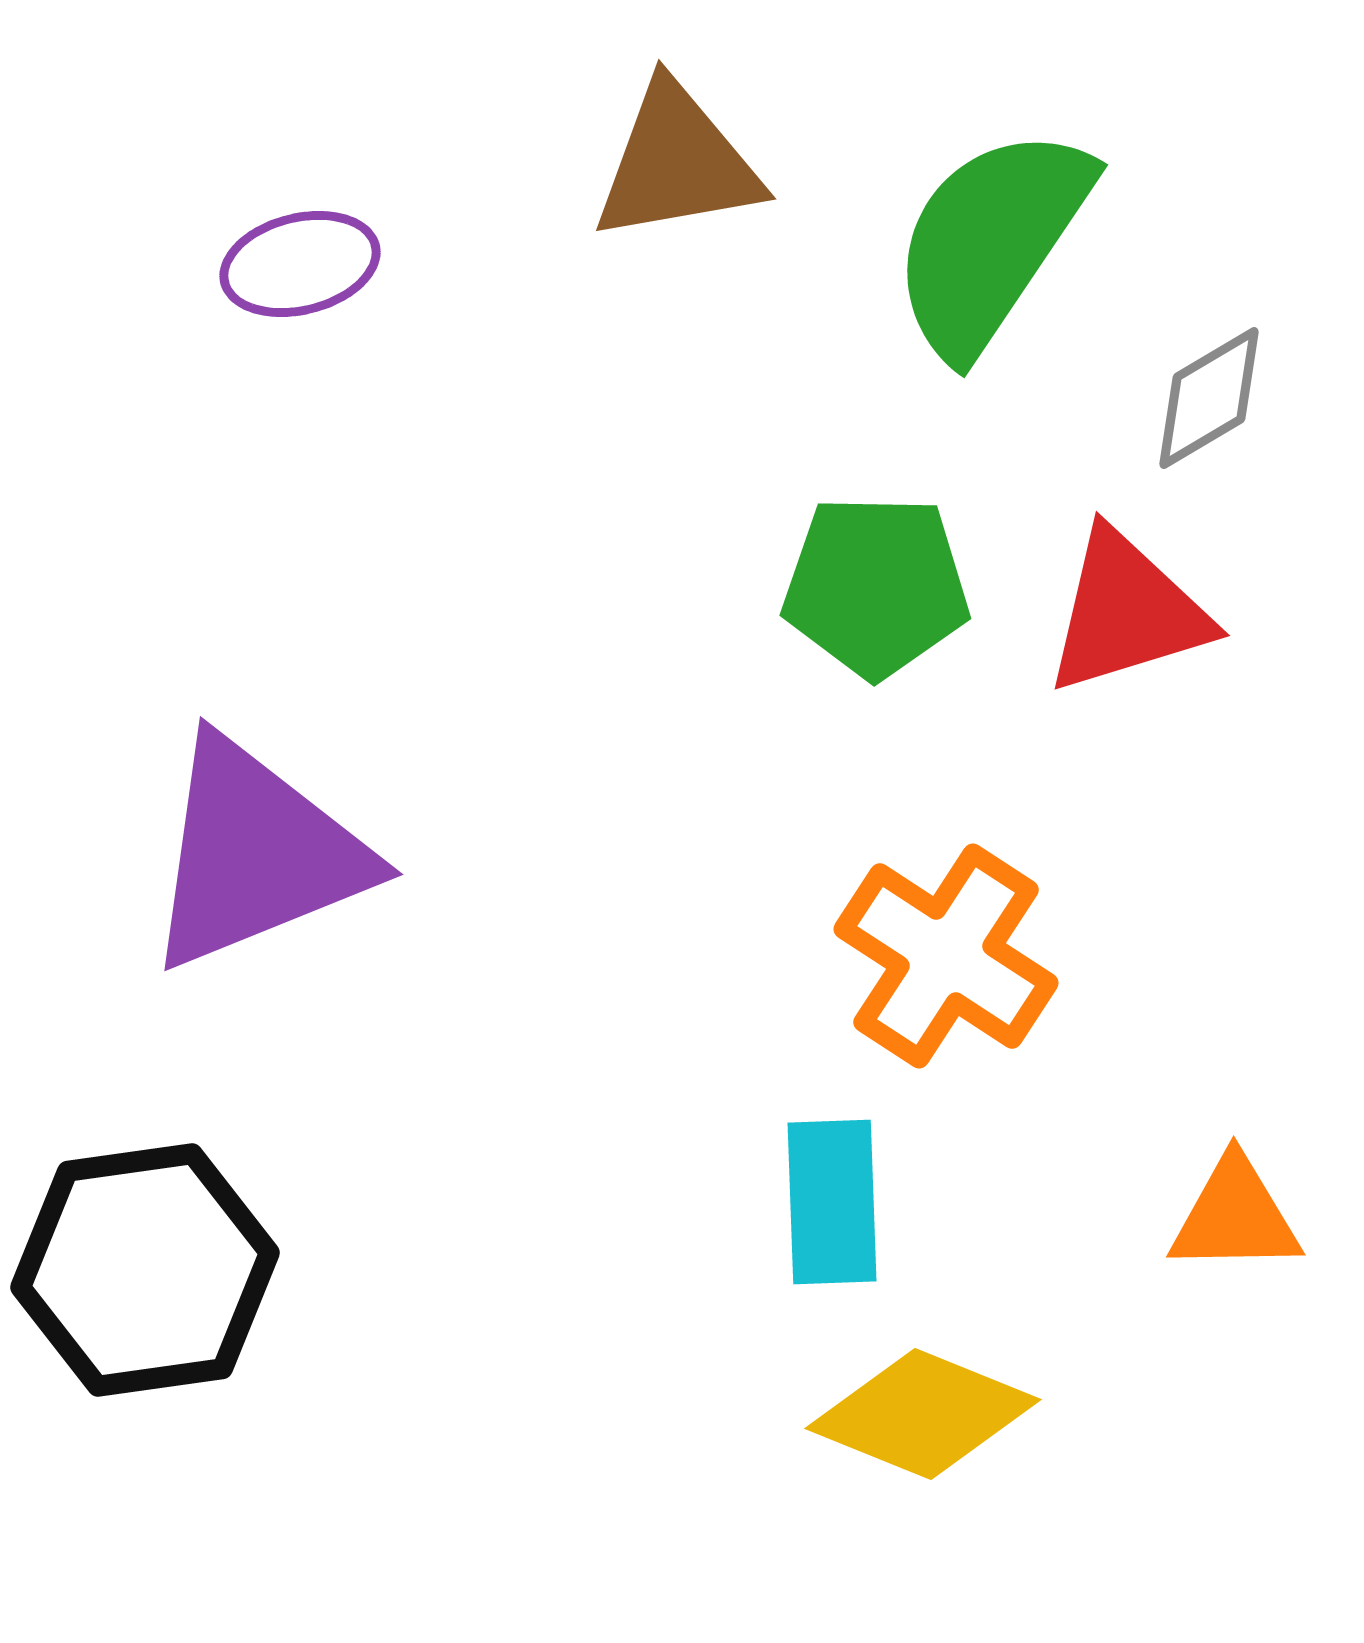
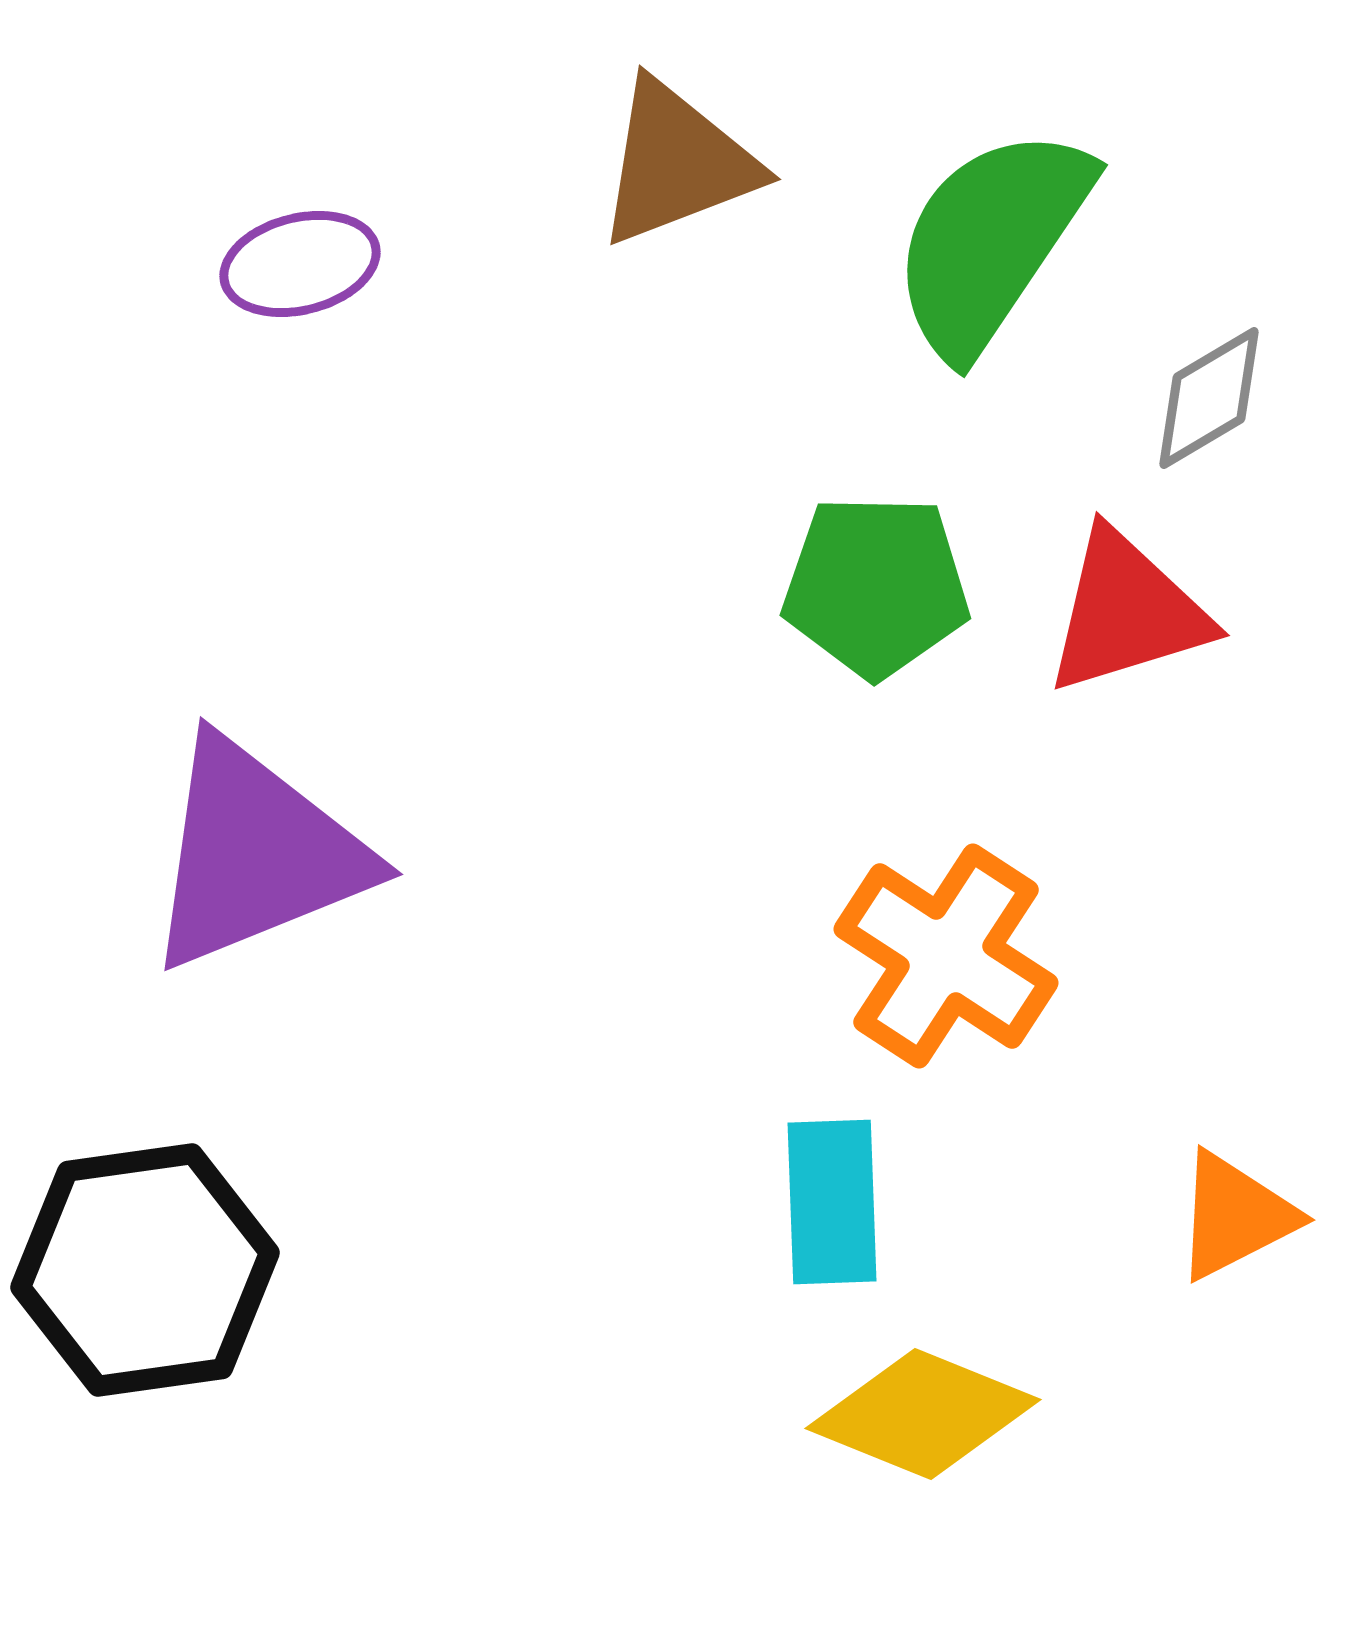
brown triangle: rotated 11 degrees counterclockwise
orange triangle: rotated 26 degrees counterclockwise
